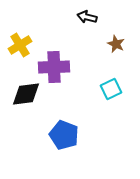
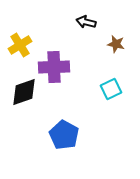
black arrow: moved 1 px left, 5 px down
brown star: rotated 12 degrees counterclockwise
black diamond: moved 2 px left, 2 px up; rotated 12 degrees counterclockwise
blue pentagon: rotated 8 degrees clockwise
